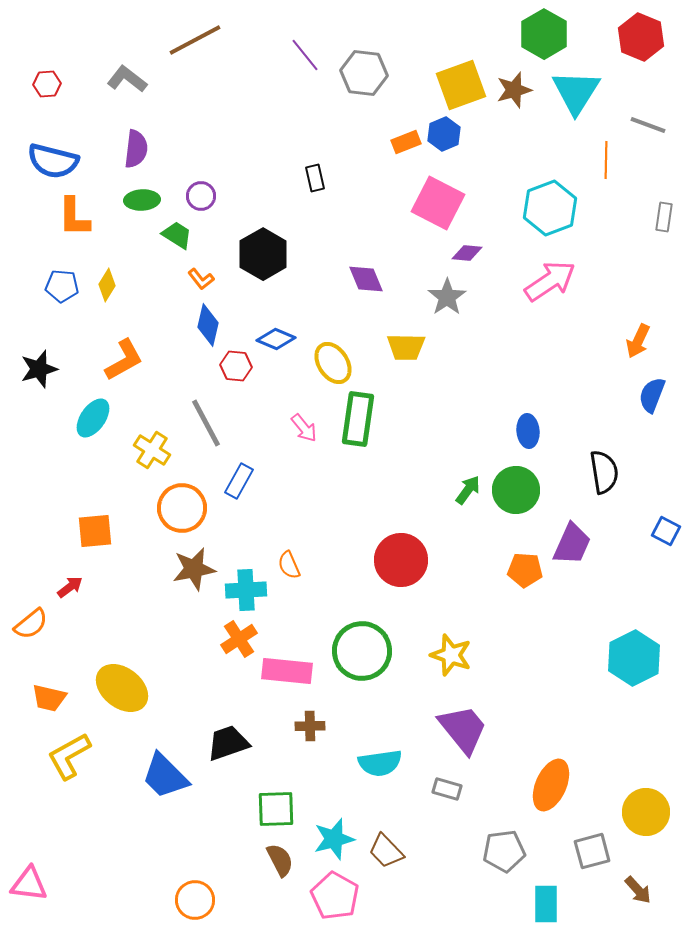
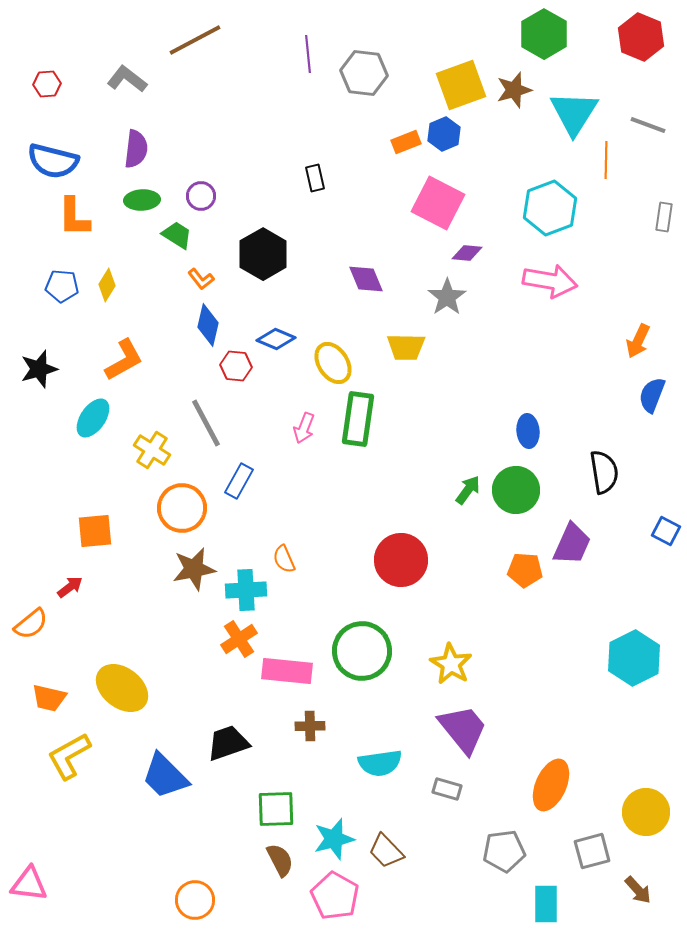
purple line at (305, 55): moved 3 px right, 1 px up; rotated 33 degrees clockwise
cyan triangle at (576, 92): moved 2 px left, 21 px down
pink arrow at (550, 281): rotated 44 degrees clockwise
pink arrow at (304, 428): rotated 60 degrees clockwise
orange semicircle at (289, 565): moved 5 px left, 6 px up
yellow star at (451, 655): moved 9 px down; rotated 12 degrees clockwise
